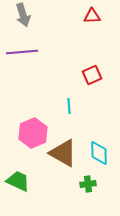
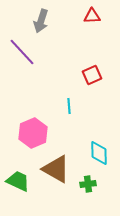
gray arrow: moved 18 px right, 6 px down; rotated 35 degrees clockwise
purple line: rotated 52 degrees clockwise
brown triangle: moved 7 px left, 16 px down
